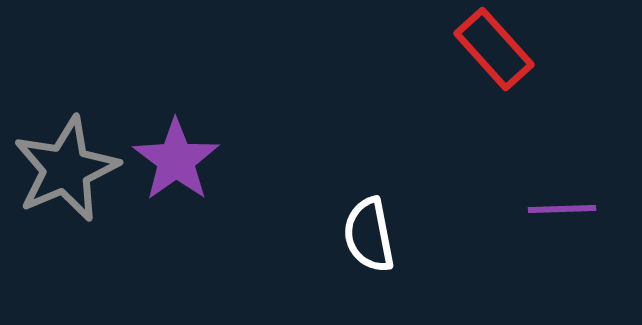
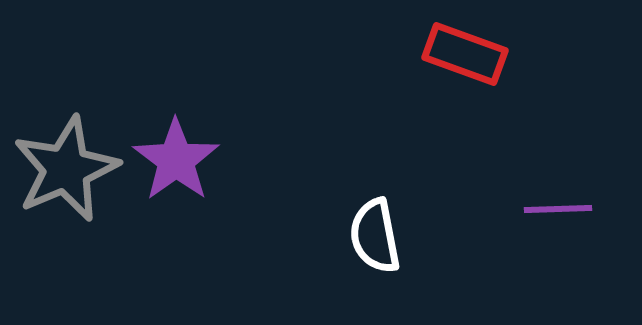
red rectangle: moved 29 px left, 5 px down; rotated 28 degrees counterclockwise
purple line: moved 4 px left
white semicircle: moved 6 px right, 1 px down
